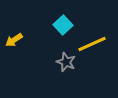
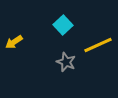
yellow arrow: moved 2 px down
yellow line: moved 6 px right, 1 px down
